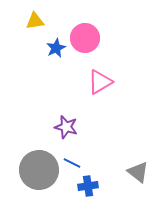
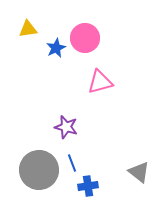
yellow triangle: moved 7 px left, 8 px down
pink triangle: rotated 16 degrees clockwise
blue line: rotated 42 degrees clockwise
gray triangle: moved 1 px right
